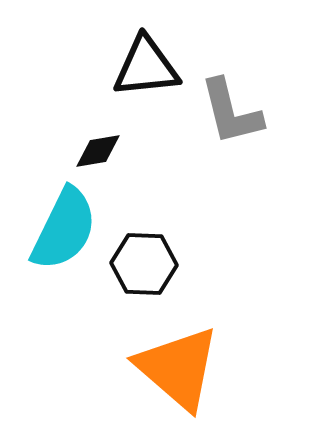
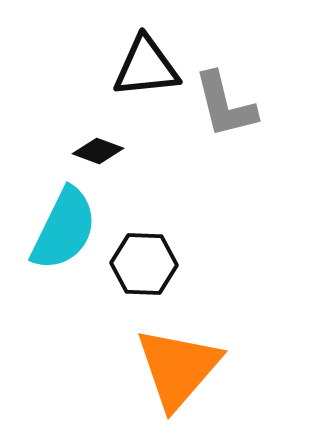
gray L-shape: moved 6 px left, 7 px up
black diamond: rotated 30 degrees clockwise
orange triangle: rotated 30 degrees clockwise
